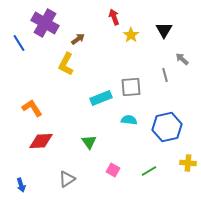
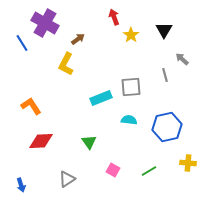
blue line: moved 3 px right
orange L-shape: moved 1 px left, 2 px up
